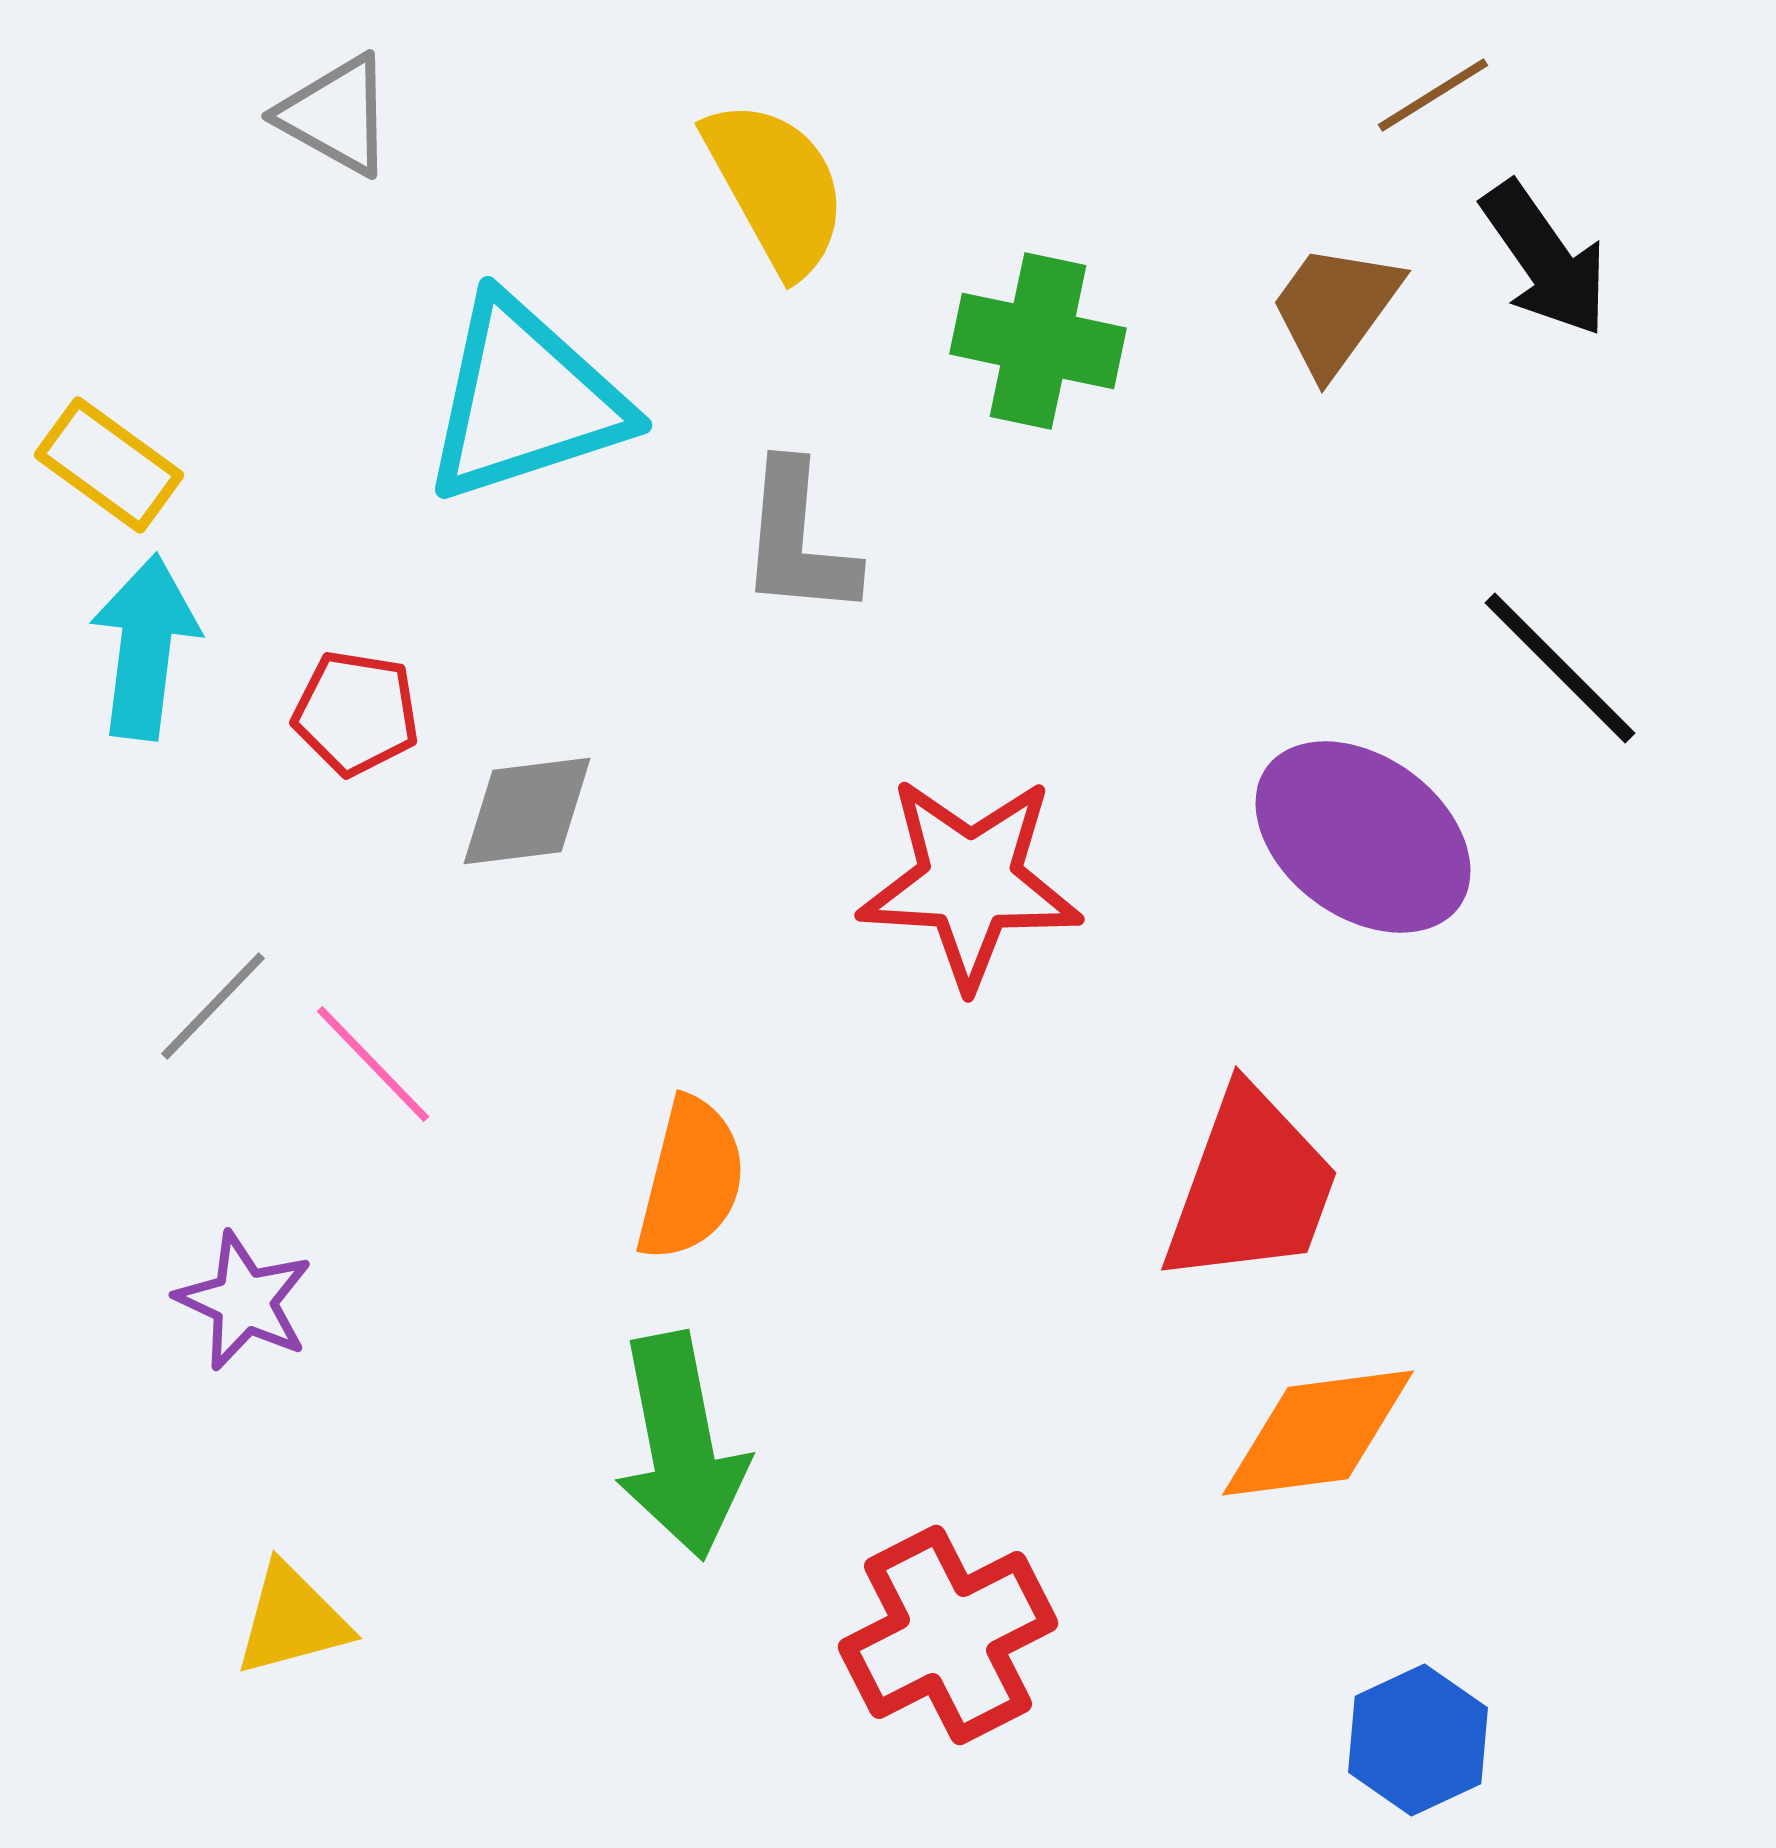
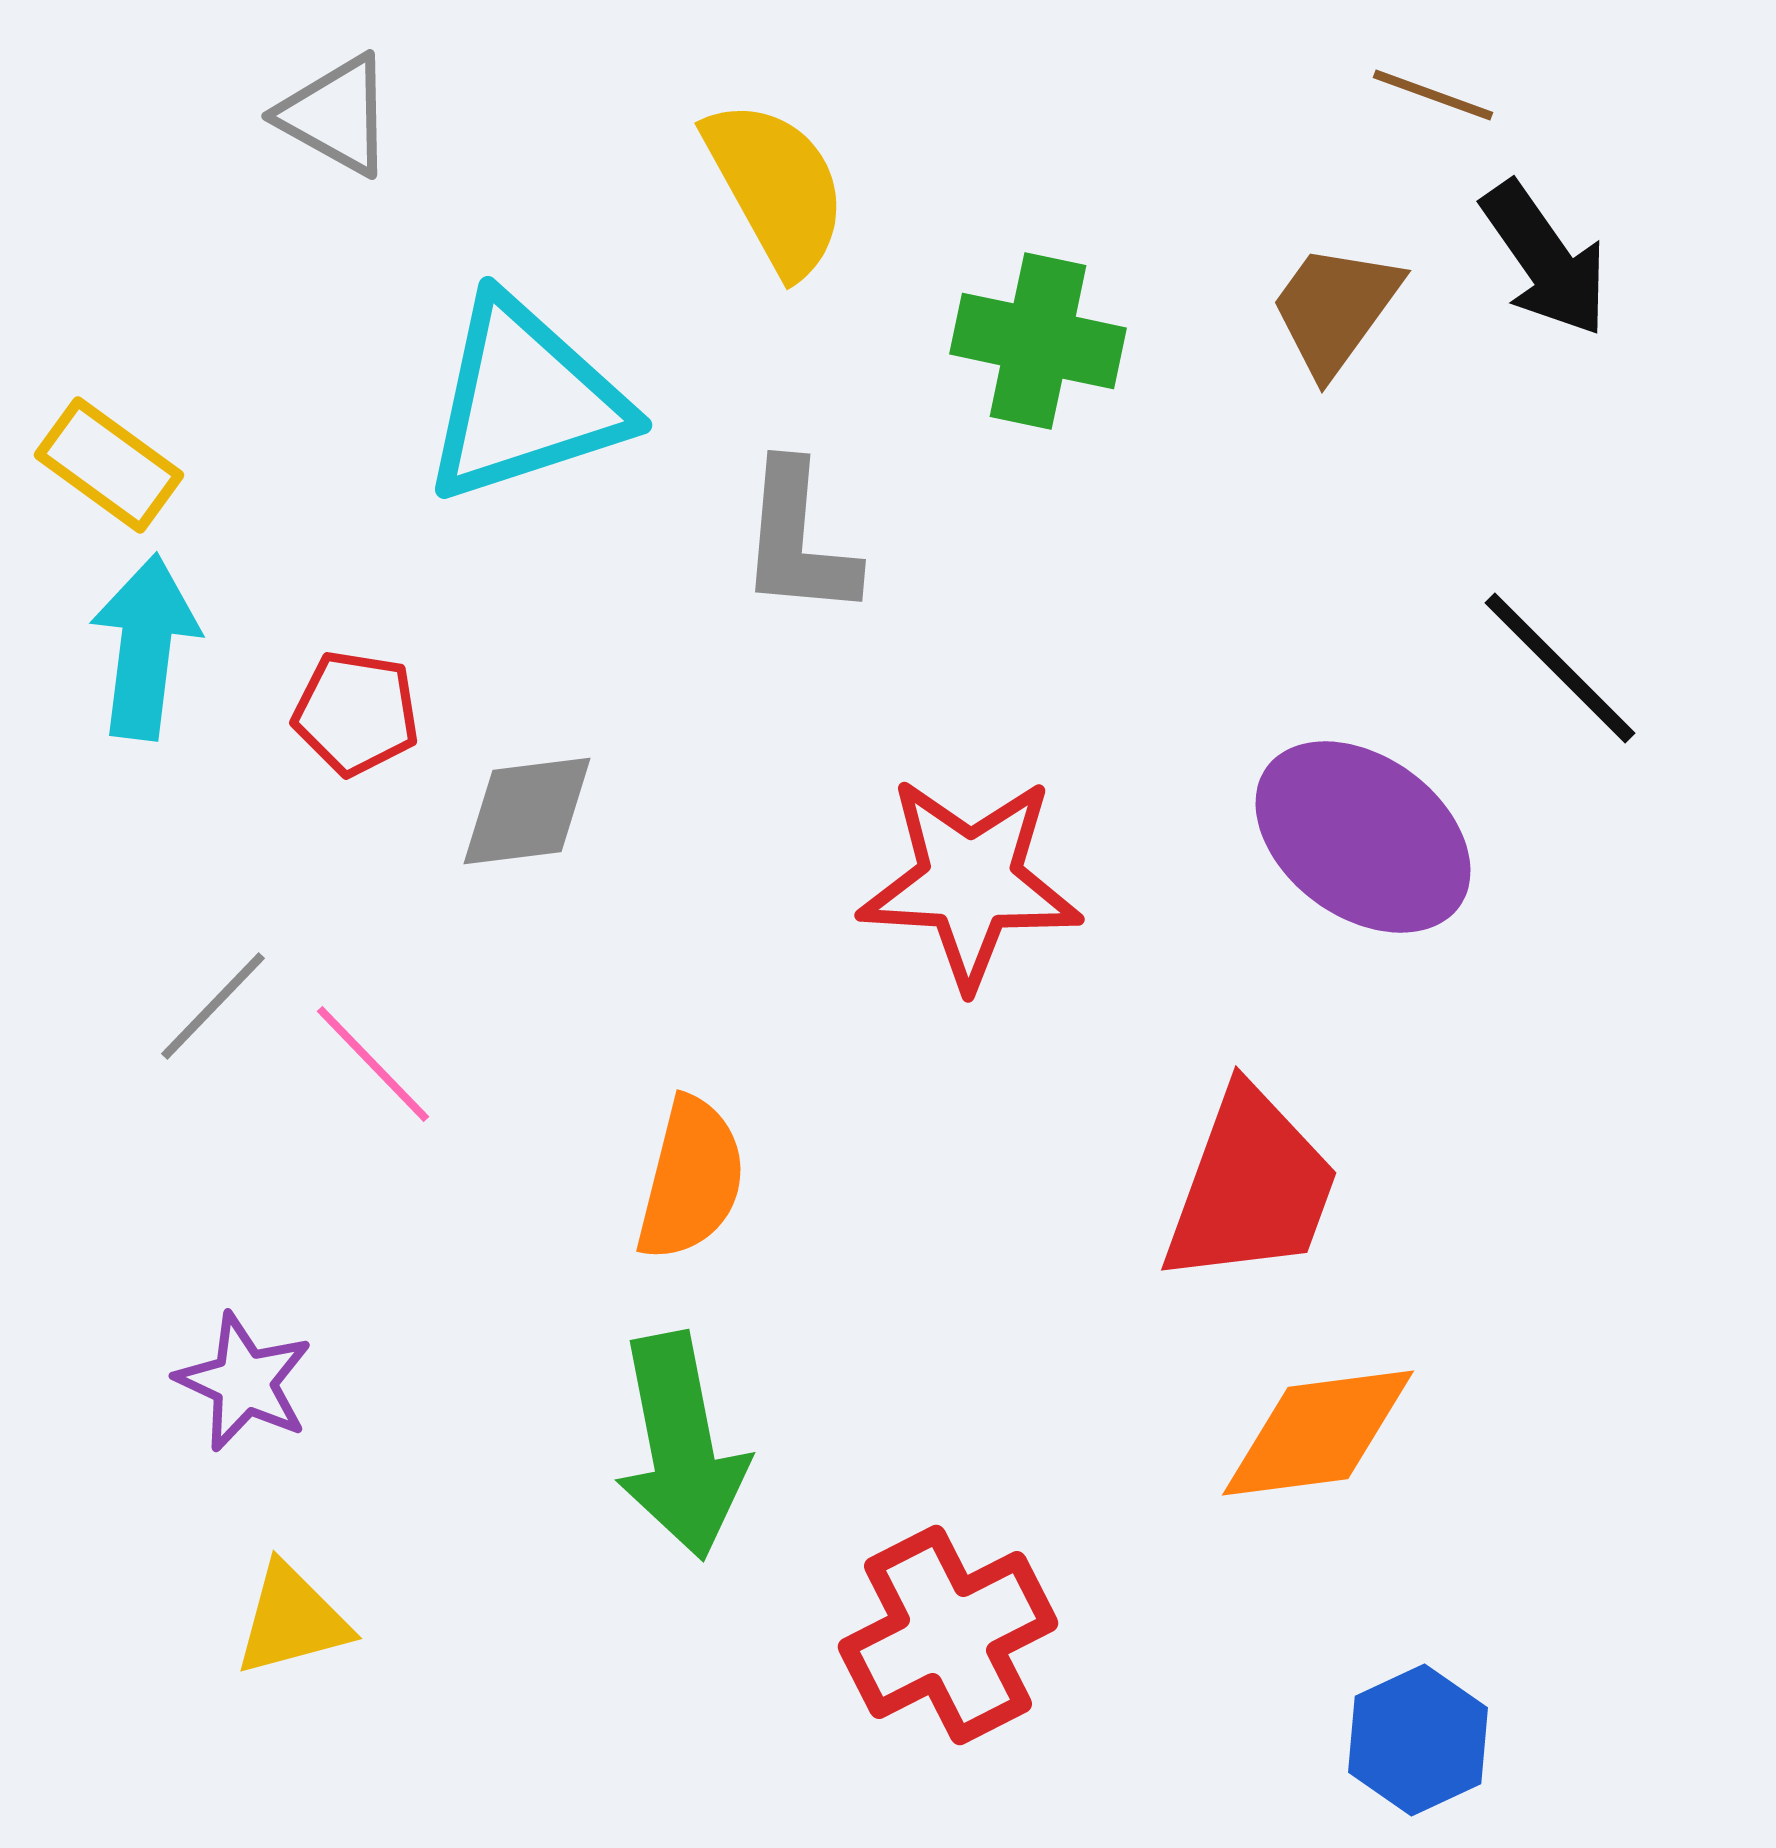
brown line: rotated 52 degrees clockwise
purple star: moved 81 px down
